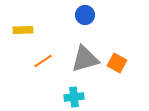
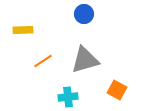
blue circle: moved 1 px left, 1 px up
gray triangle: moved 1 px down
orange square: moved 27 px down
cyan cross: moved 6 px left
